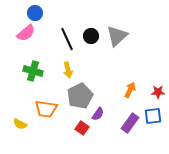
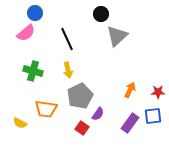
black circle: moved 10 px right, 22 px up
yellow semicircle: moved 1 px up
